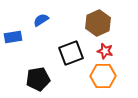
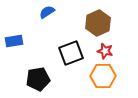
blue semicircle: moved 6 px right, 8 px up
blue rectangle: moved 1 px right, 4 px down
